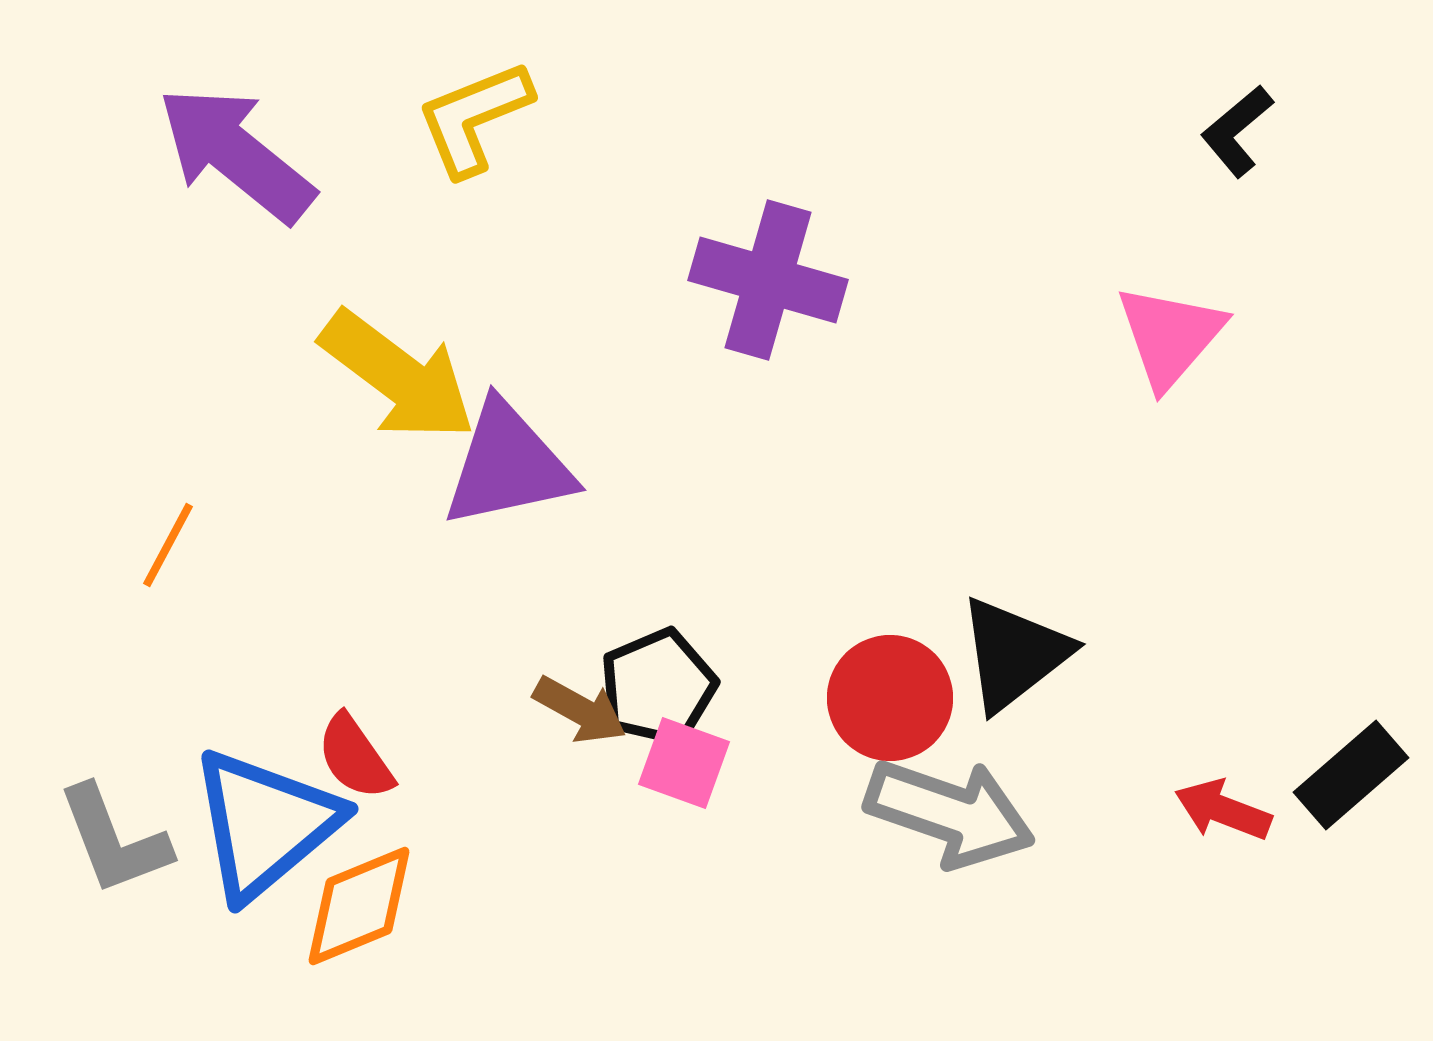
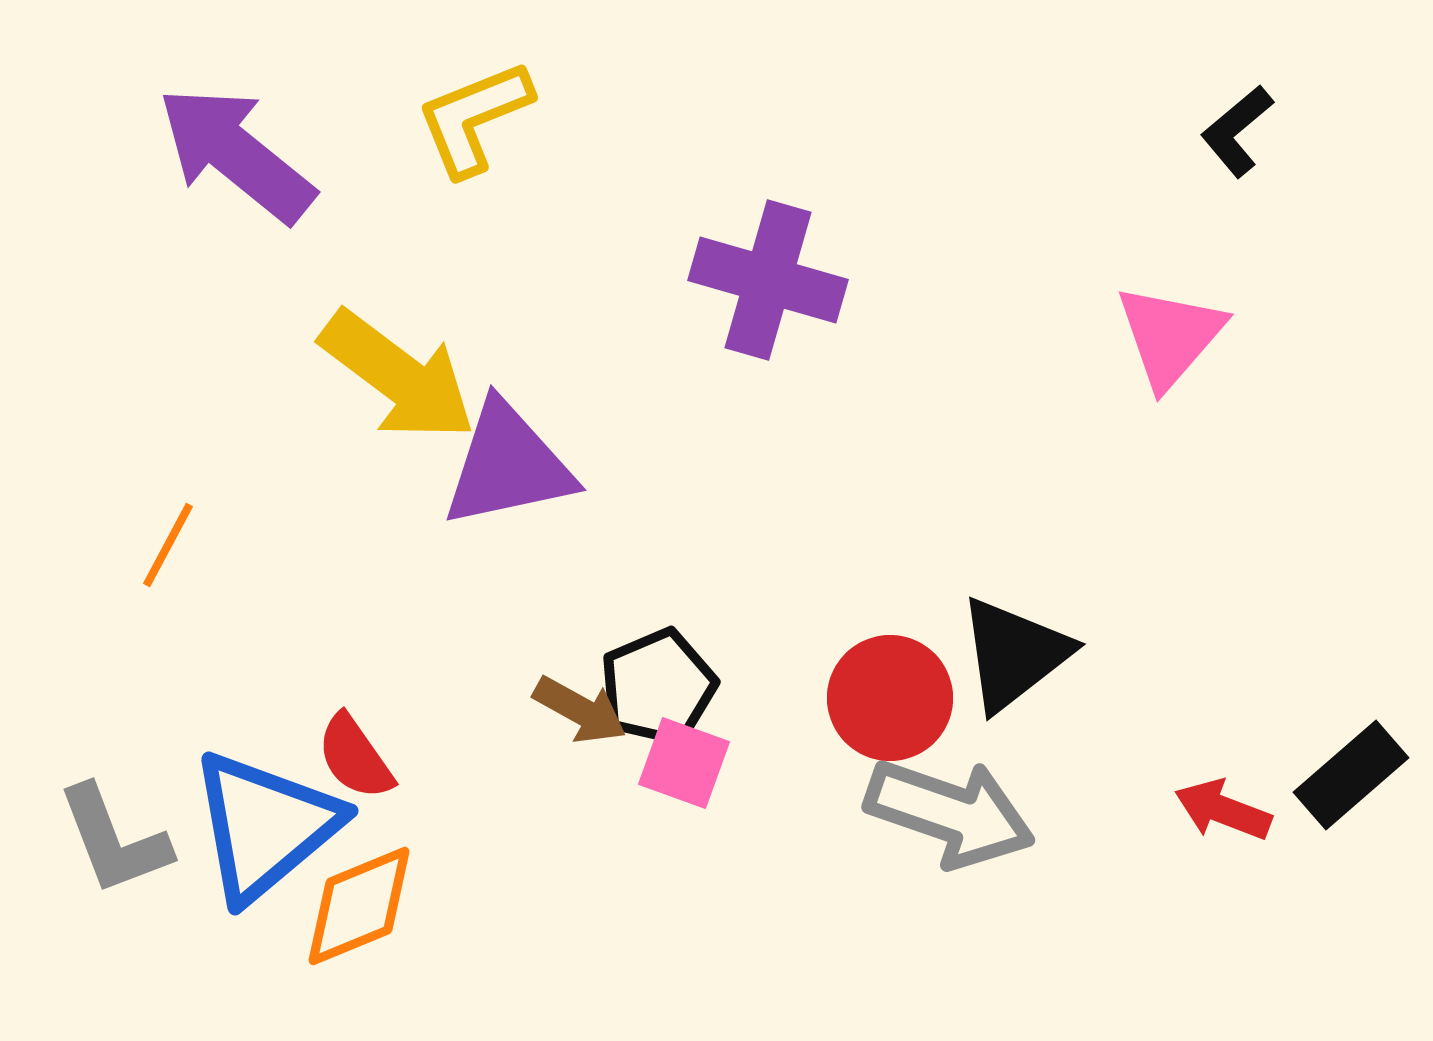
blue triangle: moved 2 px down
